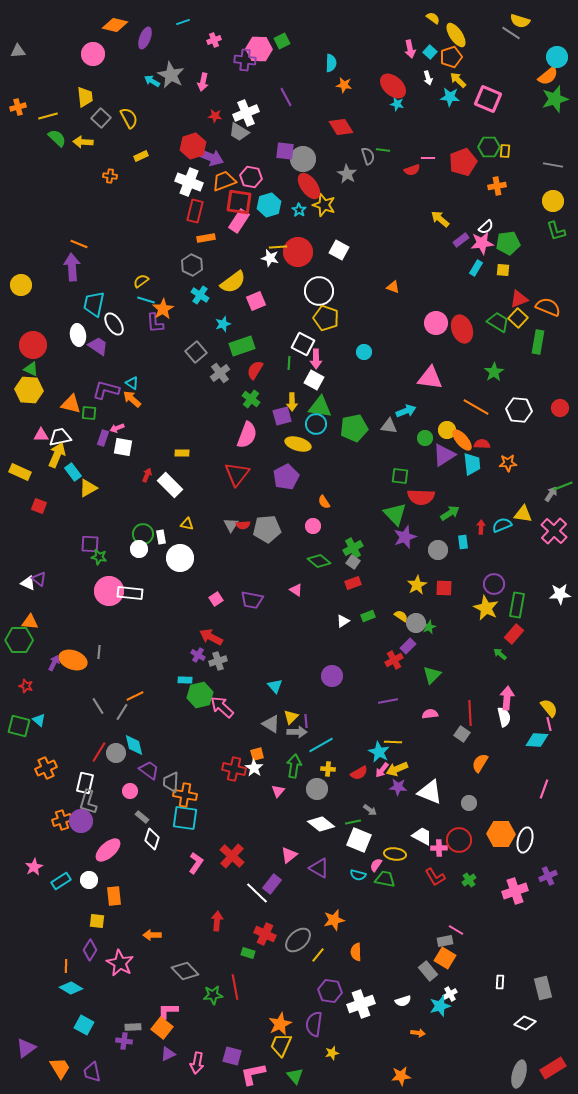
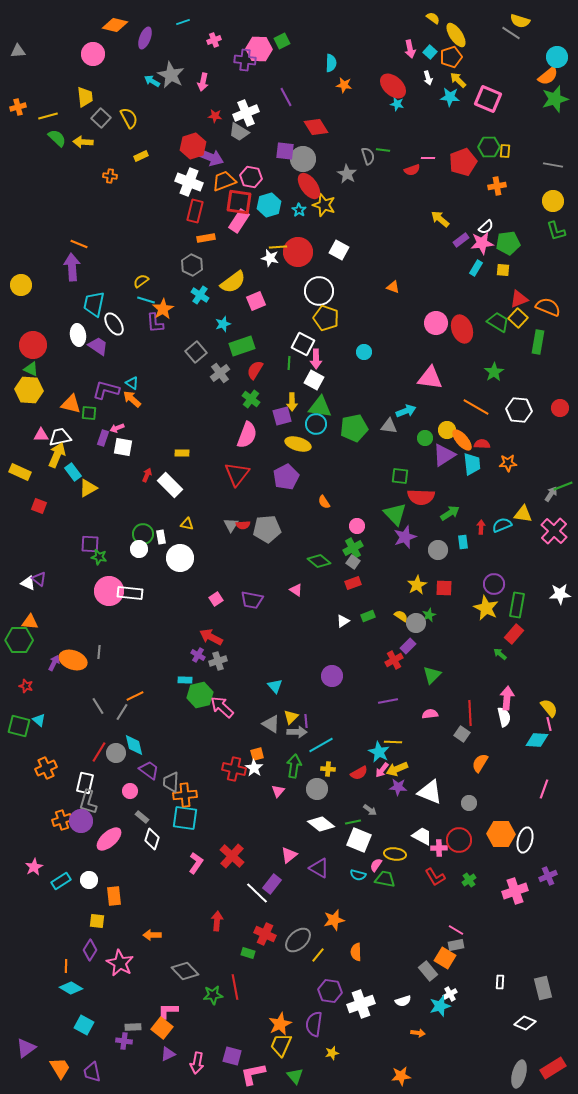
red diamond at (341, 127): moved 25 px left
pink circle at (313, 526): moved 44 px right
green star at (429, 627): moved 12 px up
orange cross at (185, 795): rotated 15 degrees counterclockwise
pink ellipse at (108, 850): moved 1 px right, 11 px up
gray rectangle at (445, 941): moved 11 px right, 4 px down
